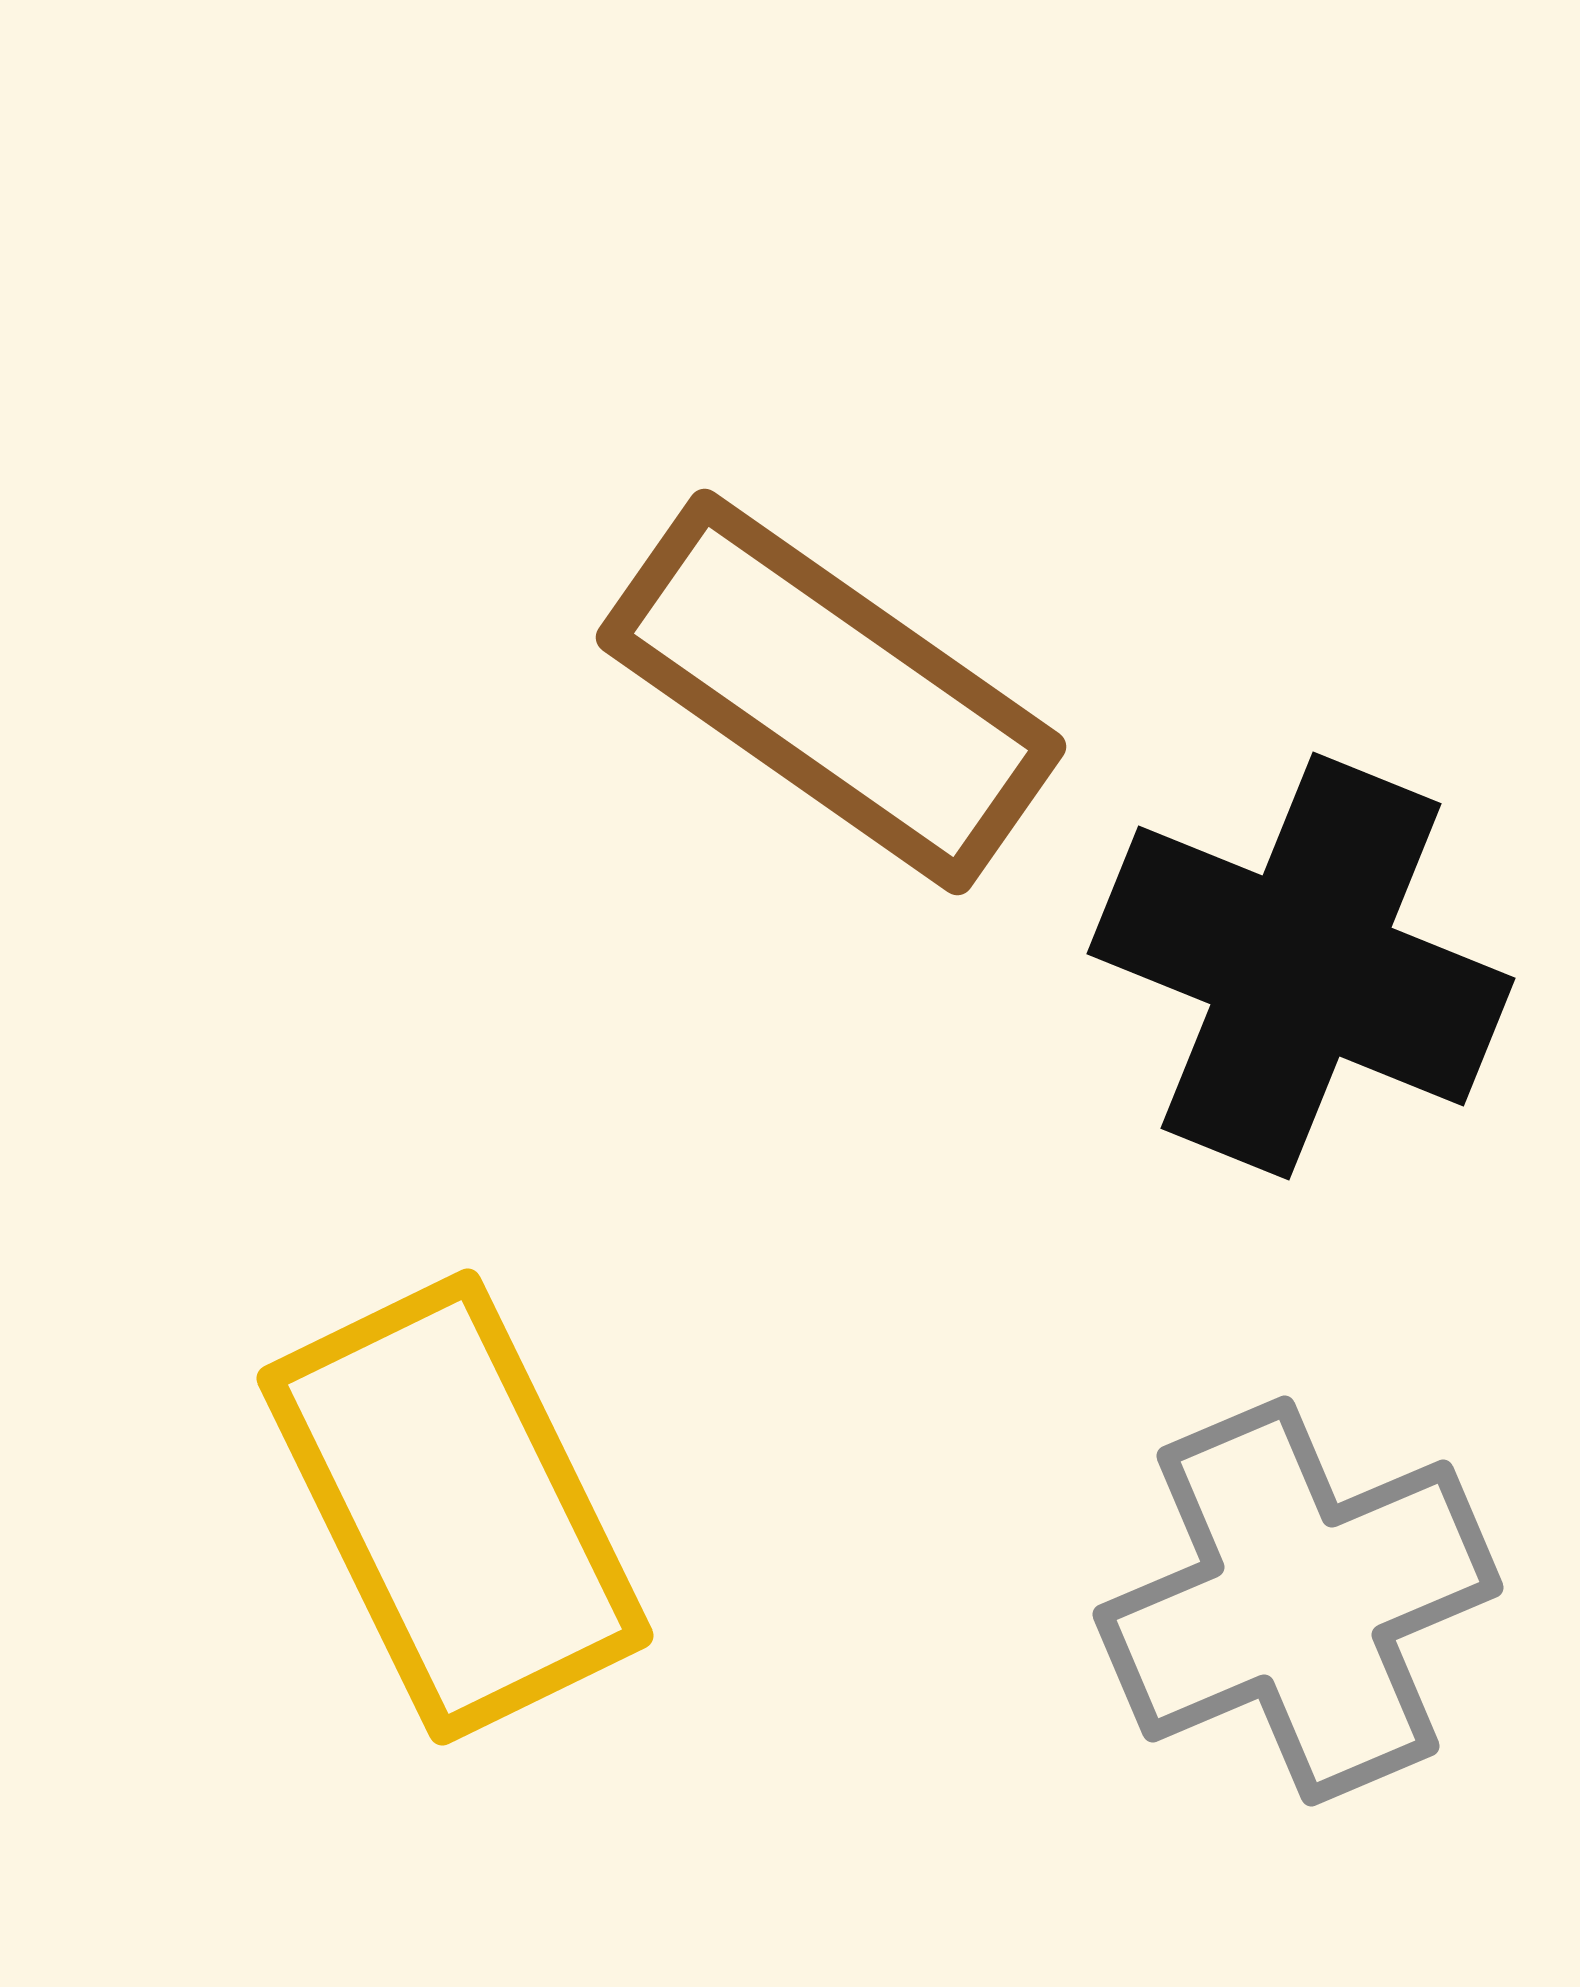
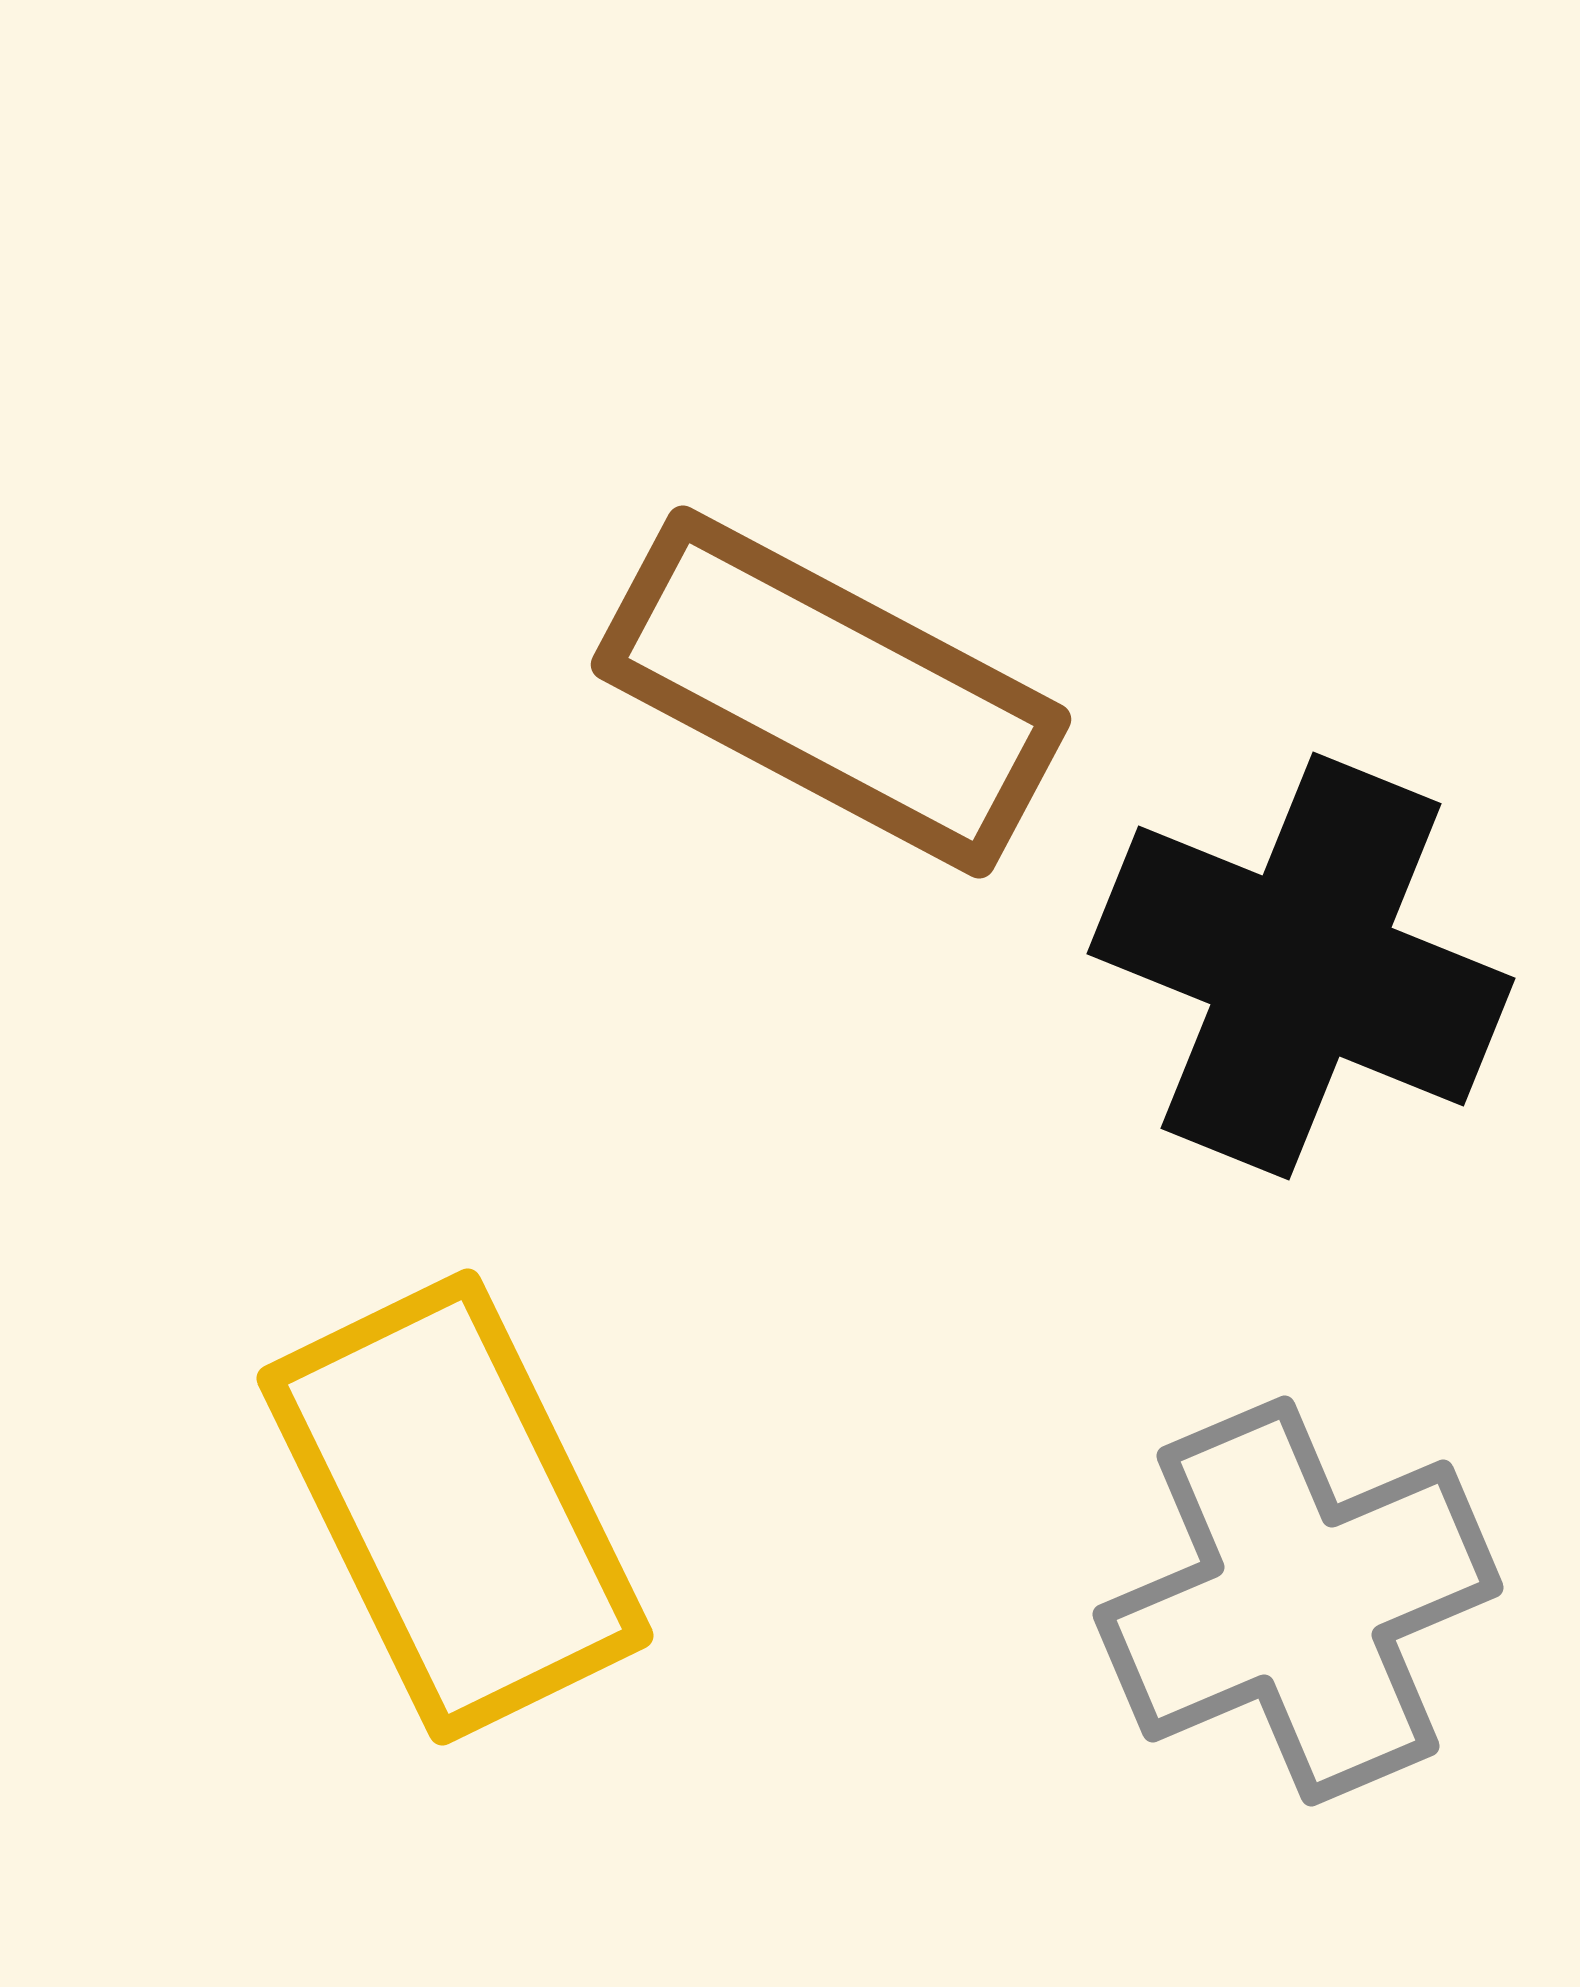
brown rectangle: rotated 7 degrees counterclockwise
